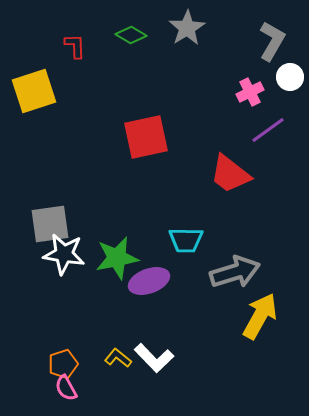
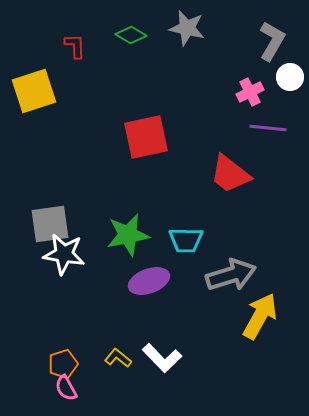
gray star: rotated 27 degrees counterclockwise
purple line: moved 2 px up; rotated 42 degrees clockwise
green star: moved 11 px right, 23 px up
gray arrow: moved 4 px left, 3 px down
white L-shape: moved 8 px right
